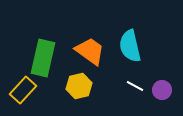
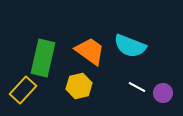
cyan semicircle: rotated 56 degrees counterclockwise
white line: moved 2 px right, 1 px down
purple circle: moved 1 px right, 3 px down
